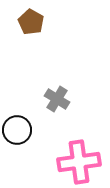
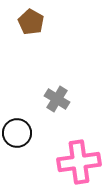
black circle: moved 3 px down
